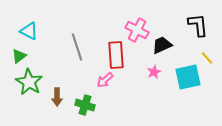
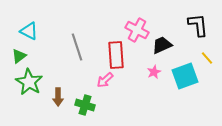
cyan square: moved 3 px left, 1 px up; rotated 8 degrees counterclockwise
brown arrow: moved 1 px right
